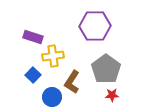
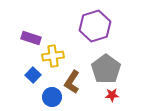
purple hexagon: rotated 16 degrees counterclockwise
purple rectangle: moved 2 px left, 1 px down
